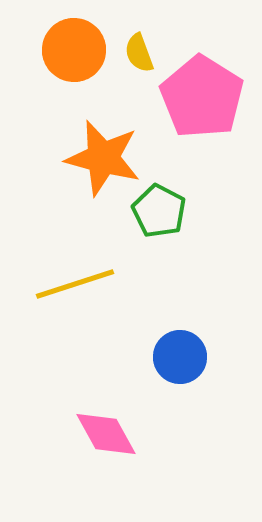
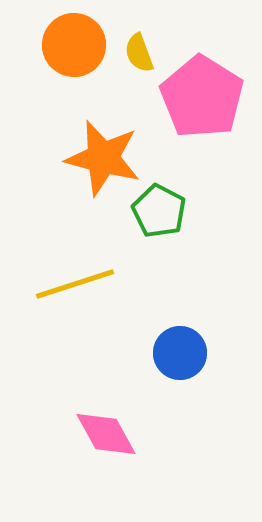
orange circle: moved 5 px up
blue circle: moved 4 px up
